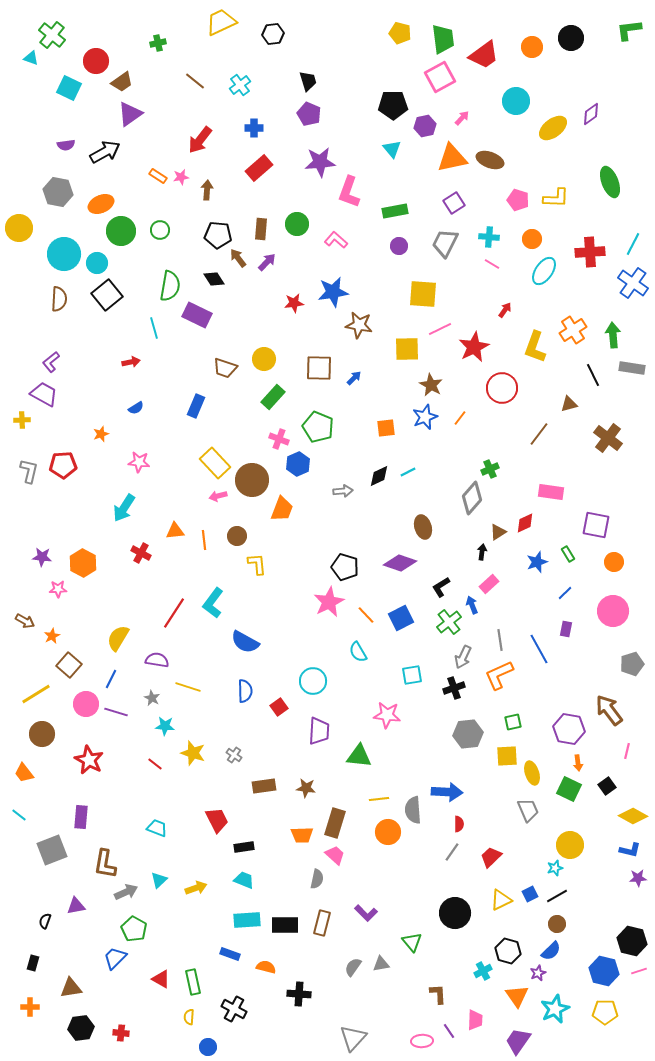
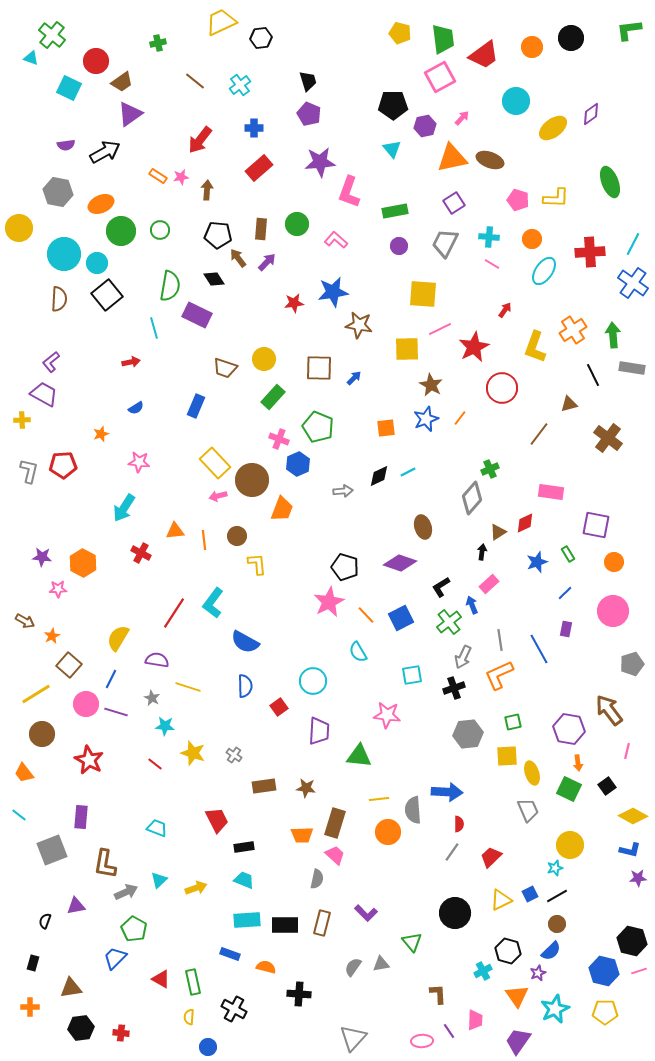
black hexagon at (273, 34): moved 12 px left, 4 px down
blue star at (425, 417): moved 1 px right, 2 px down
blue semicircle at (245, 691): moved 5 px up
